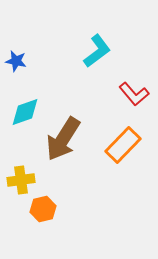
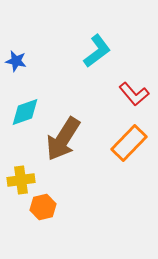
orange rectangle: moved 6 px right, 2 px up
orange hexagon: moved 2 px up
